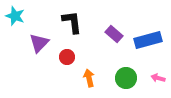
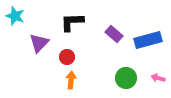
black L-shape: rotated 85 degrees counterclockwise
orange arrow: moved 18 px left, 2 px down; rotated 18 degrees clockwise
